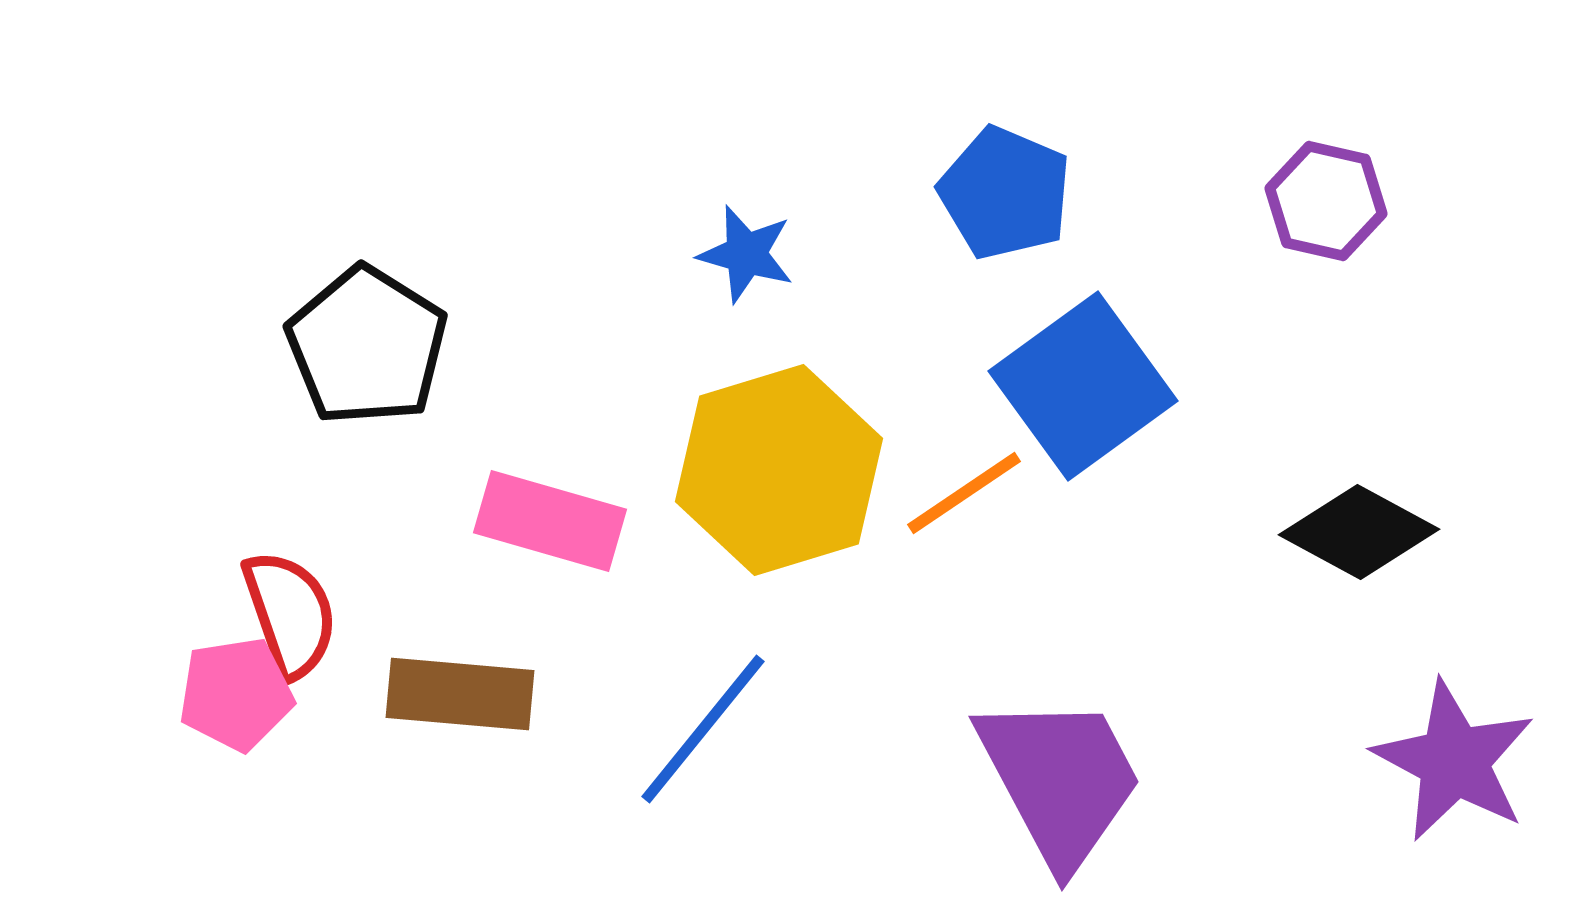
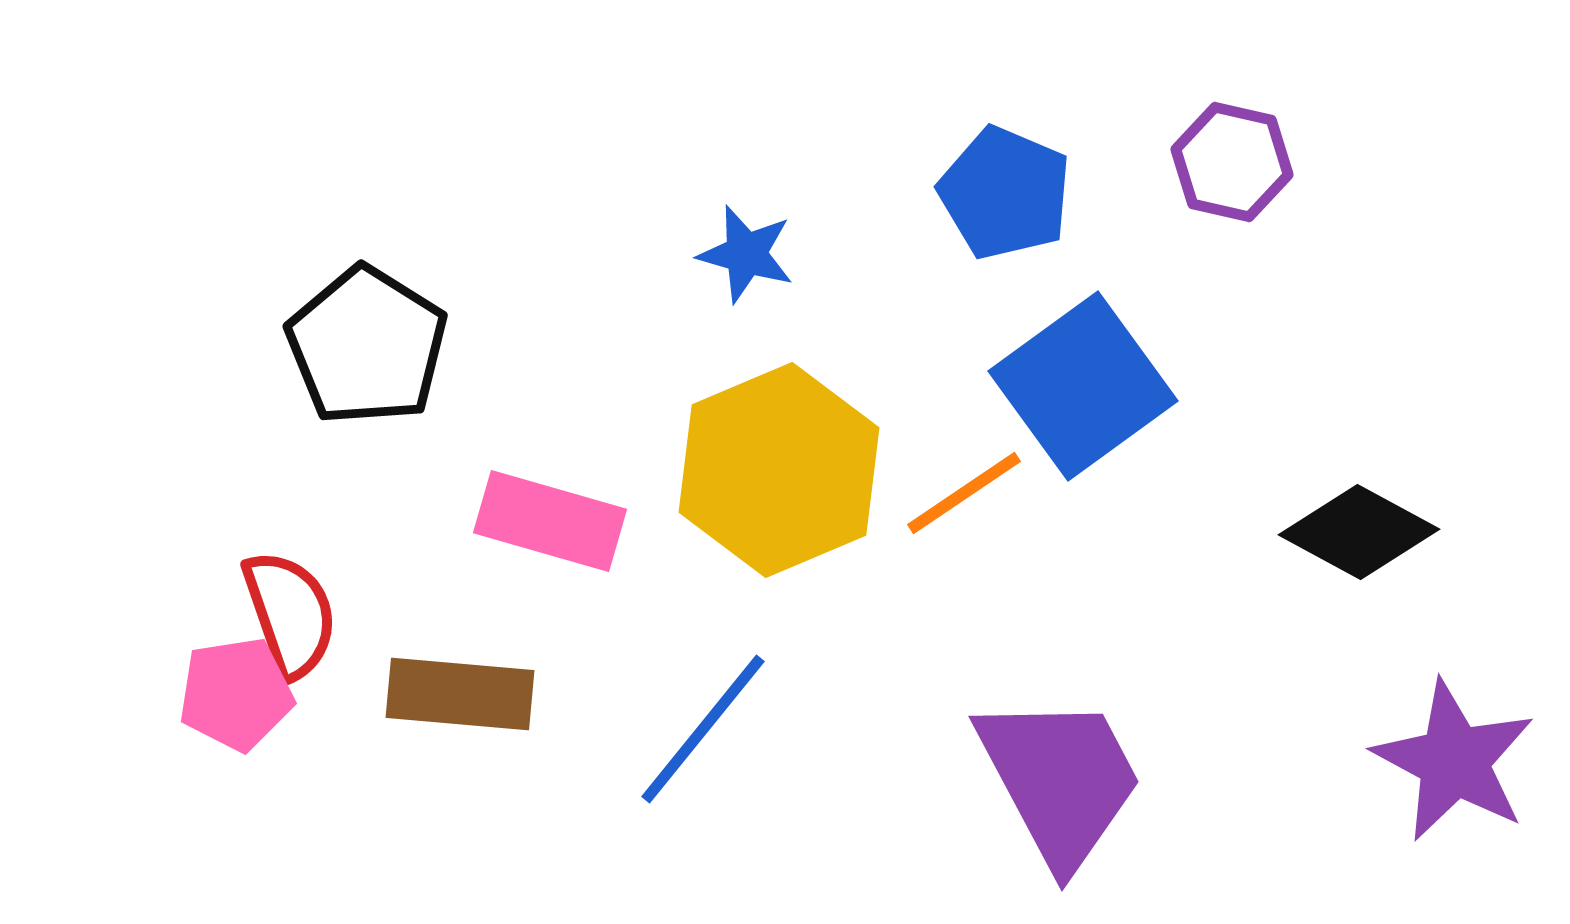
purple hexagon: moved 94 px left, 39 px up
yellow hexagon: rotated 6 degrees counterclockwise
